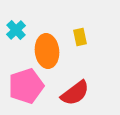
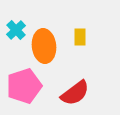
yellow rectangle: rotated 12 degrees clockwise
orange ellipse: moved 3 px left, 5 px up
pink pentagon: moved 2 px left
